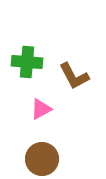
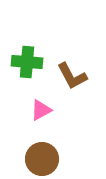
brown L-shape: moved 2 px left
pink triangle: moved 1 px down
